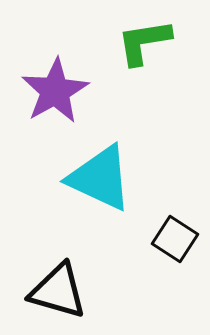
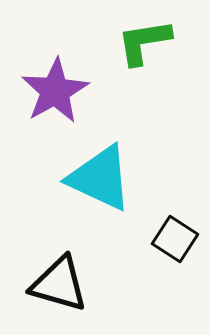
black triangle: moved 1 px right, 7 px up
